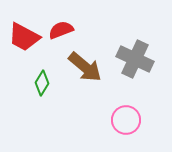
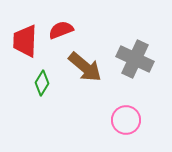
red trapezoid: moved 1 px right, 4 px down; rotated 64 degrees clockwise
